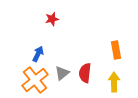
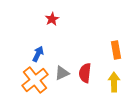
red star: rotated 16 degrees counterclockwise
gray triangle: rotated 14 degrees clockwise
